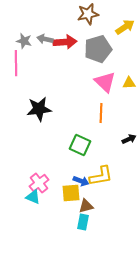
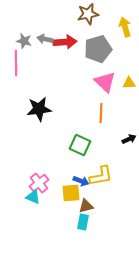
yellow arrow: rotated 72 degrees counterclockwise
